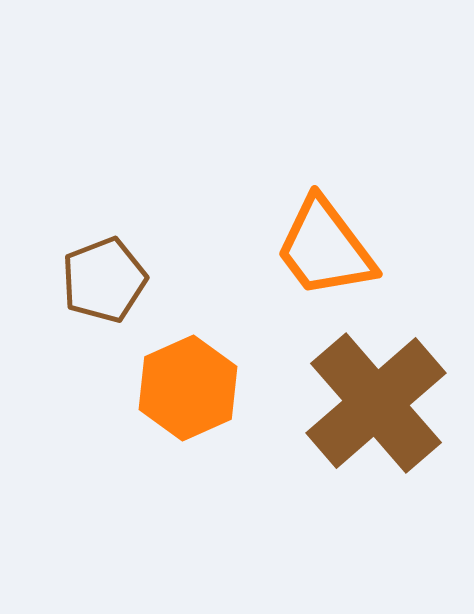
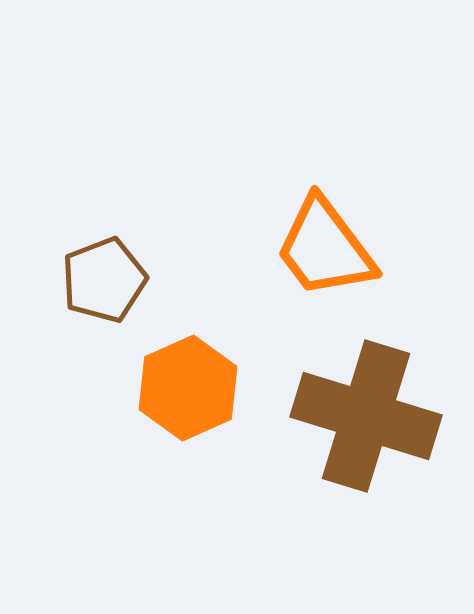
brown cross: moved 10 px left, 13 px down; rotated 32 degrees counterclockwise
